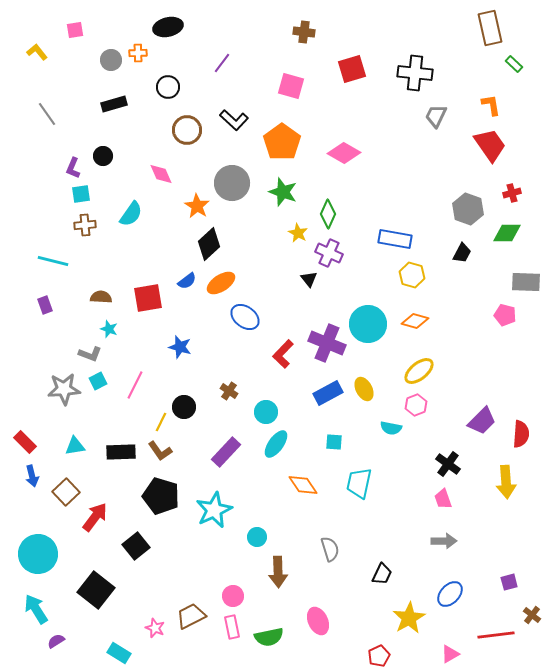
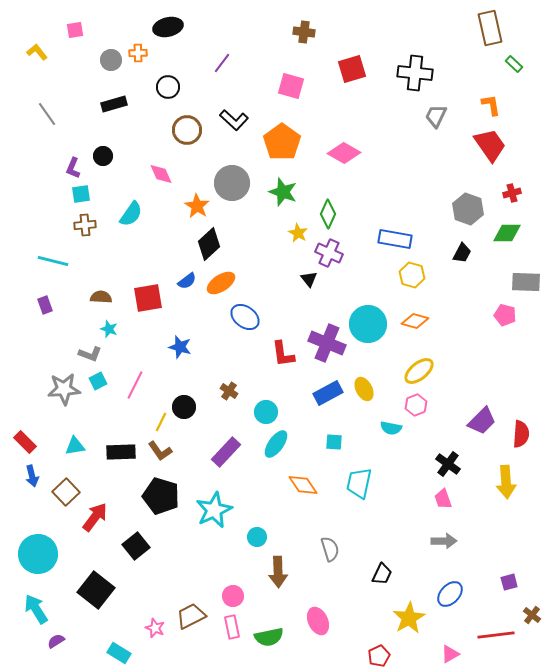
red L-shape at (283, 354): rotated 52 degrees counterclockwise
